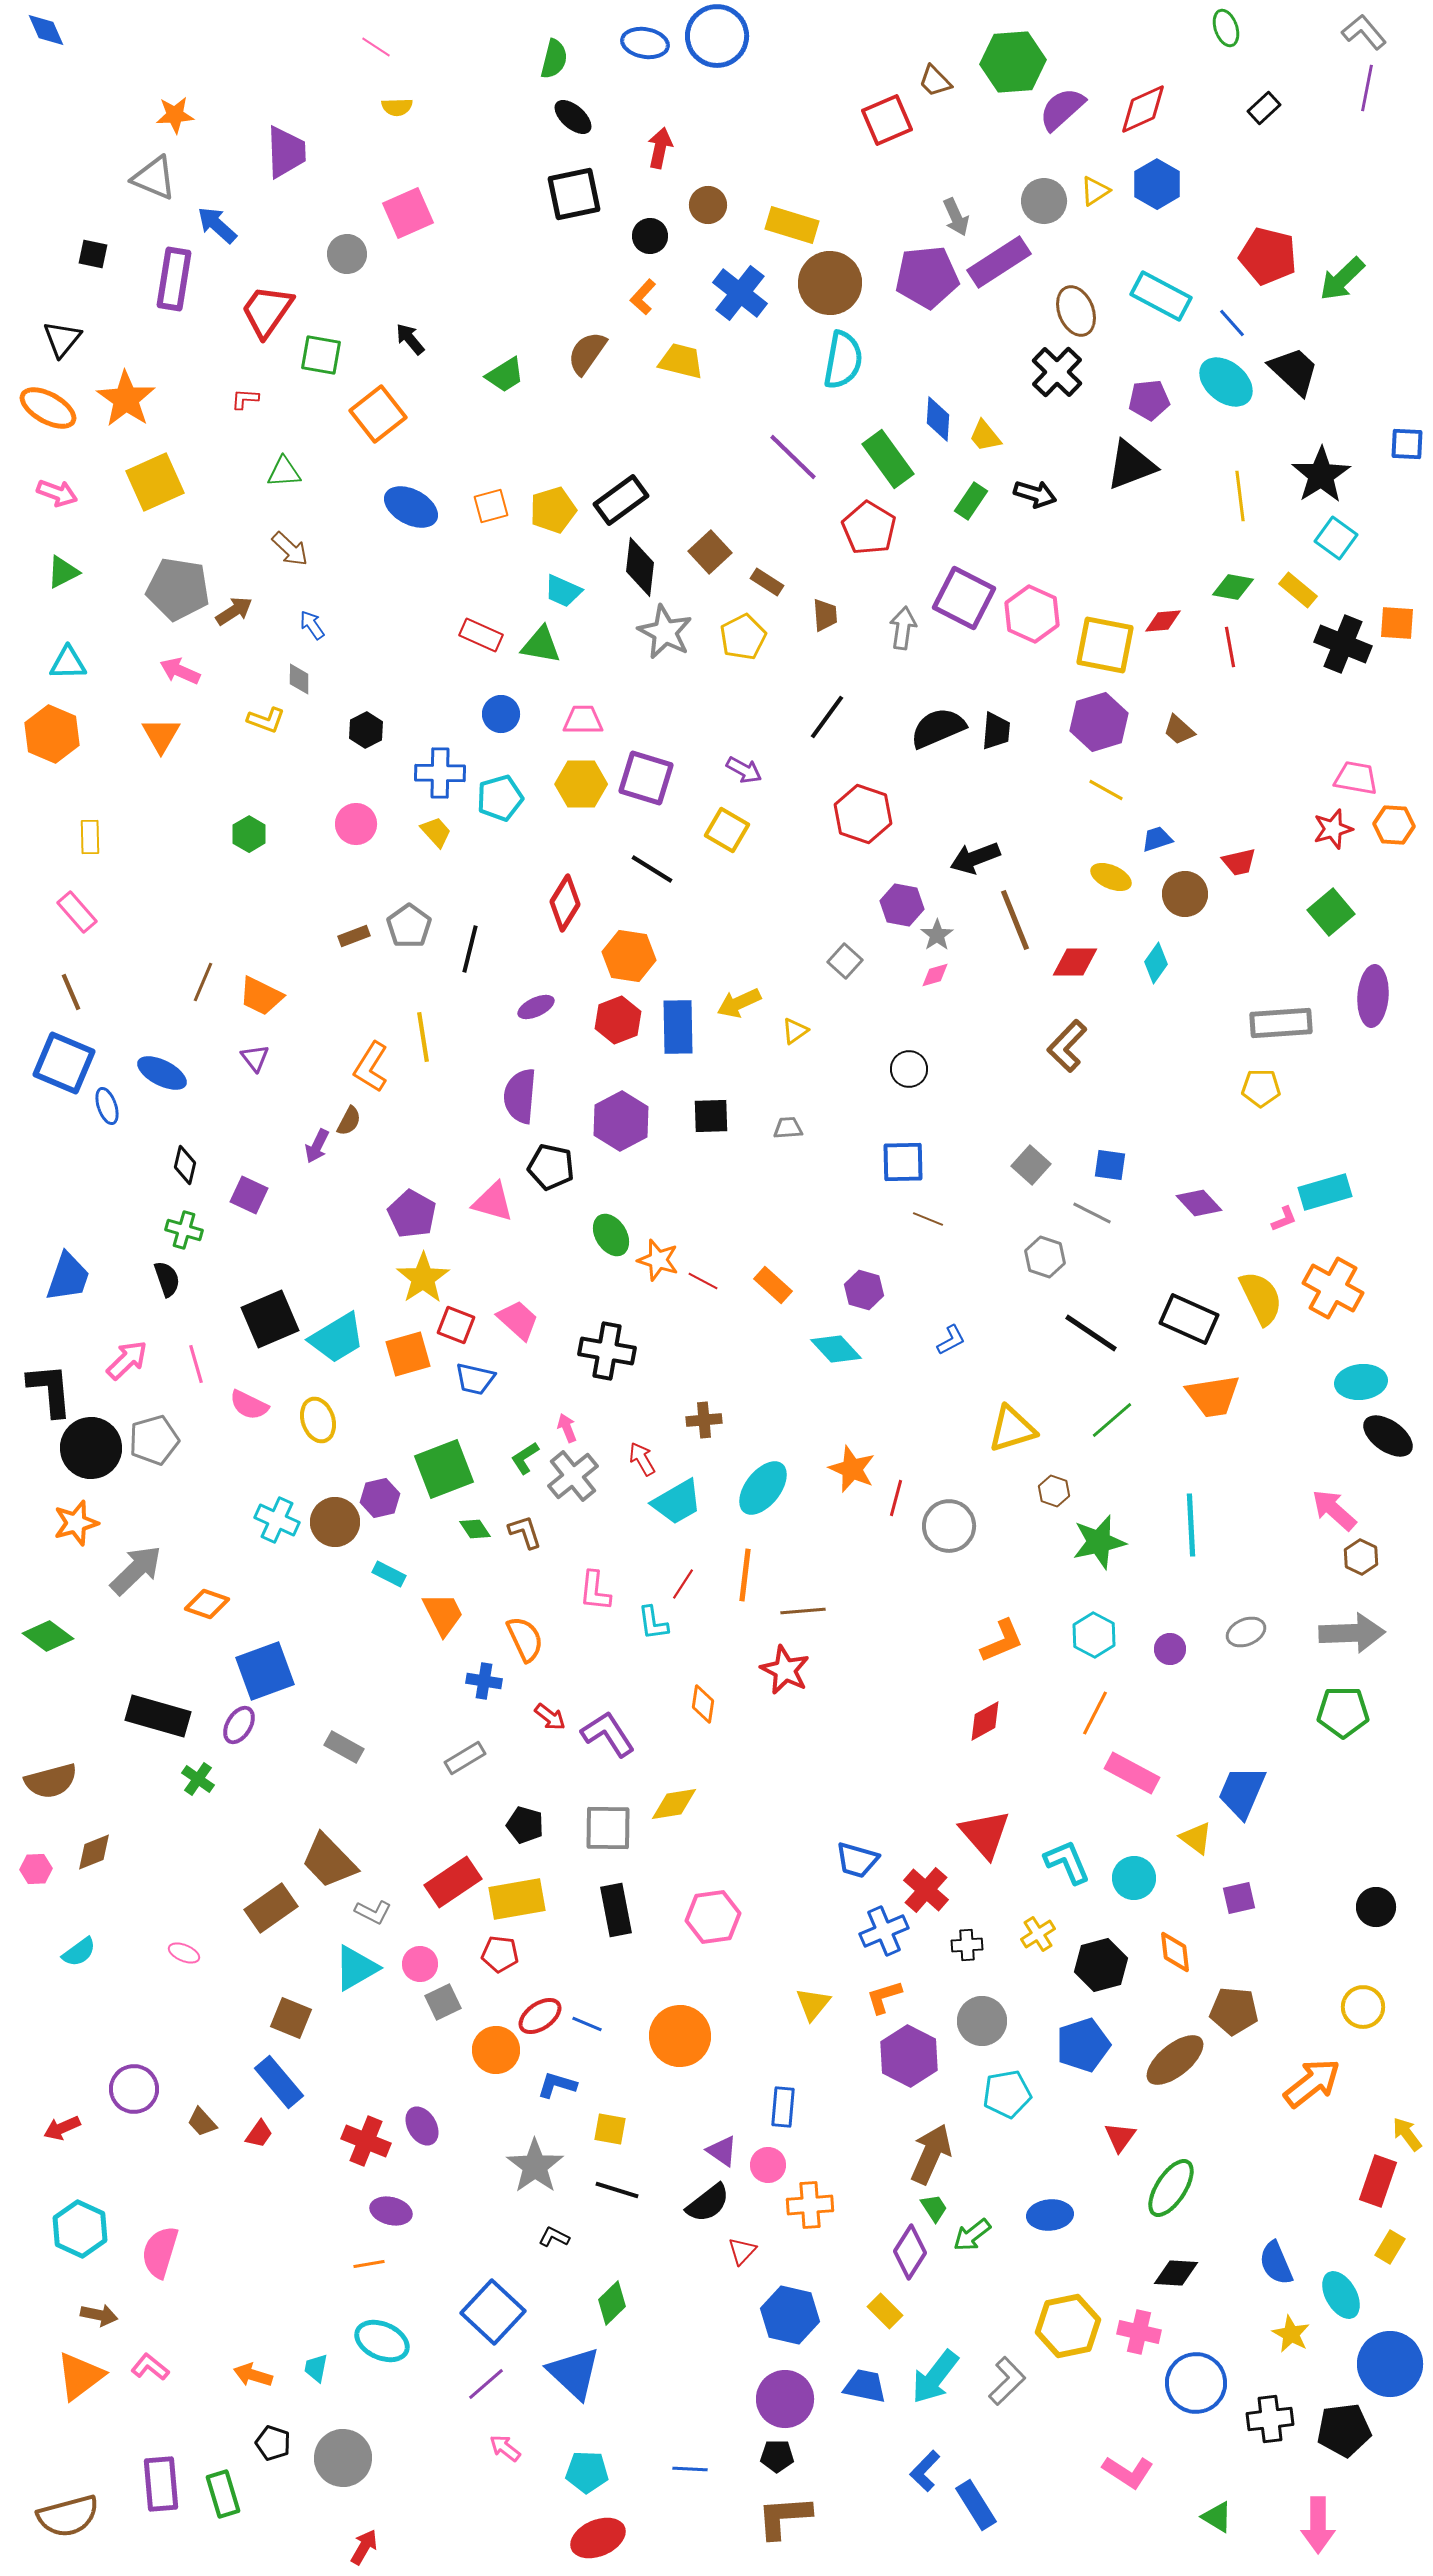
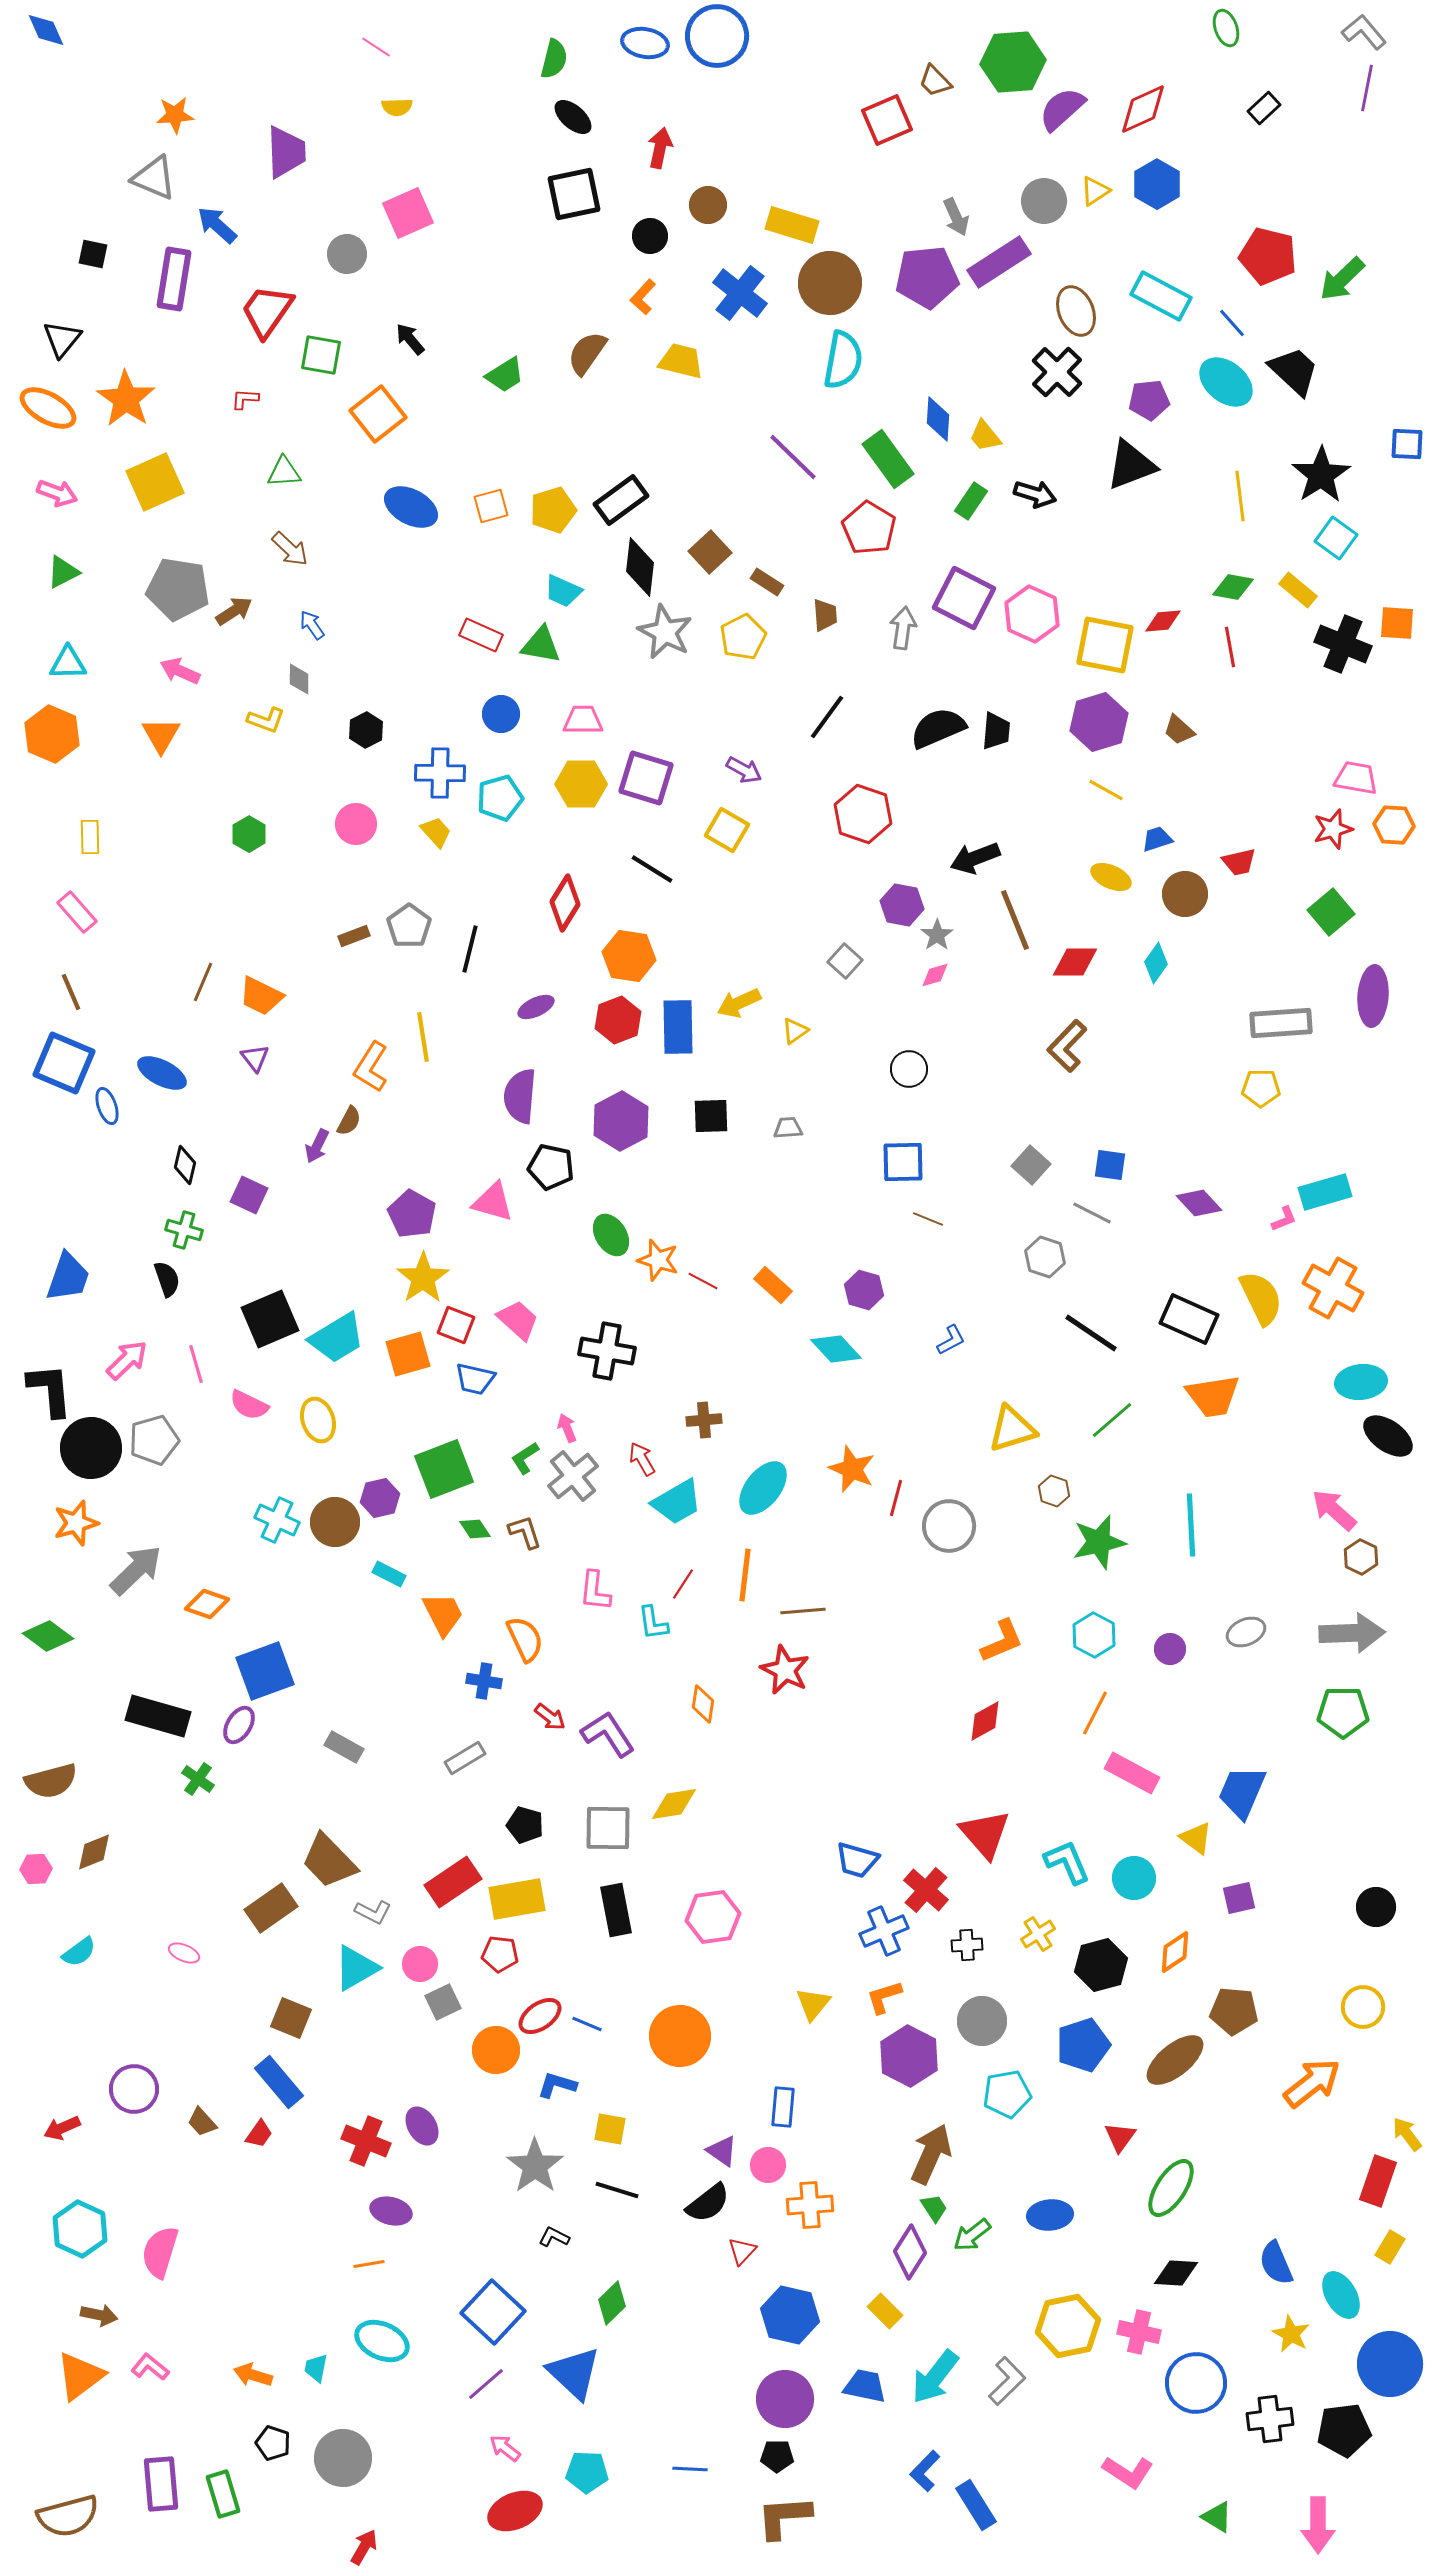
orange diamond at (1175, 1952): rotated 63 degrees clockwise
red ellipse at (598, 2538): moved 83 px left, 27 px up
